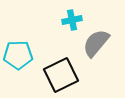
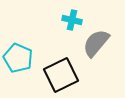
cyan cross: rotated 24 degrees clockwise
cyan pentagon: moved 3 px down; rotated 24 degrees clockwise
